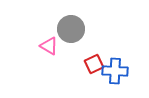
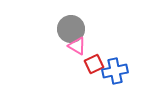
pink triangle: moved 28 px right
blue cross: rotated 15 degrees counterclockwise
